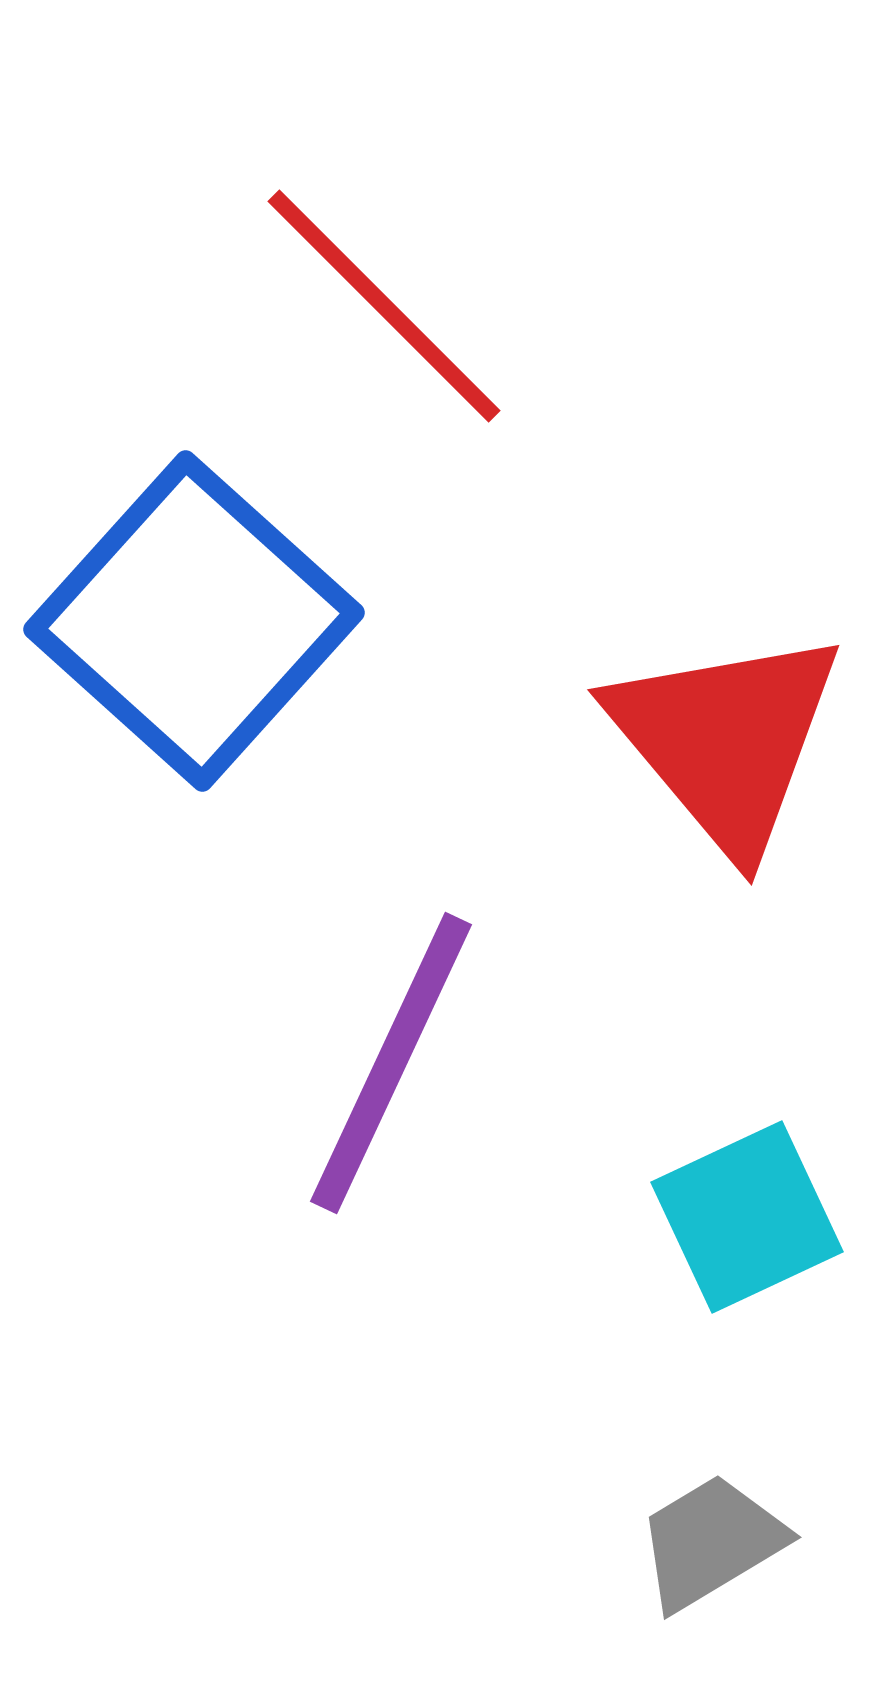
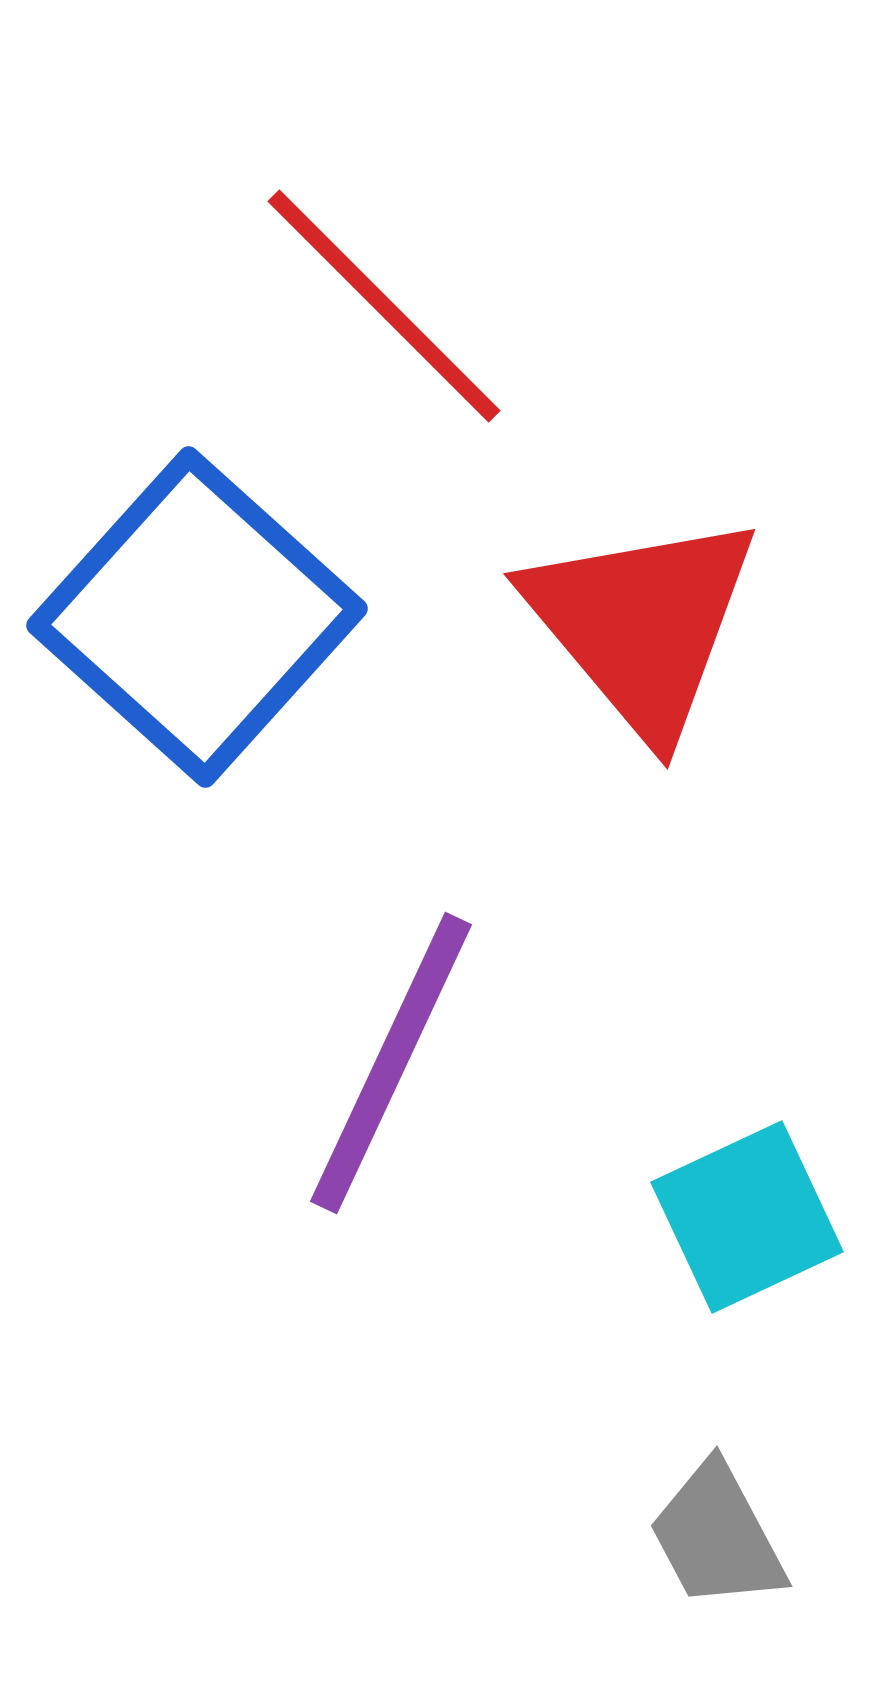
blue square: moved 3 px right, 4 px up
red triangle: moved 84 px left, 116 px up
gray trapezoid: moved 6 px right, 6 px up; rotated 87 degrees counterclockwise
